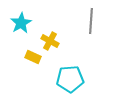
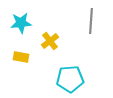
cyan star: rotated 25 degrees clockwise
yellow cross: rotated 24 degrees clockwise
yellow rectangle: moved 12 px left; rotated 14 degrees counterclockwise
